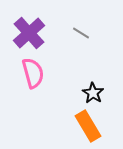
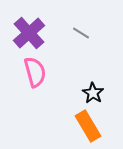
pink semicircle: moved 2 px right, 1 px up
